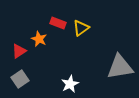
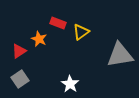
yellow triangle: moved 4 px down
gray triangle: moved 12 px up
white star: rotated 12 degrees counterclockwise
